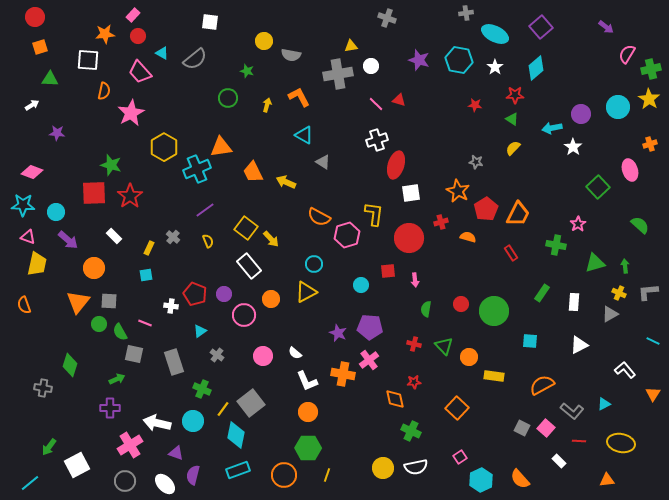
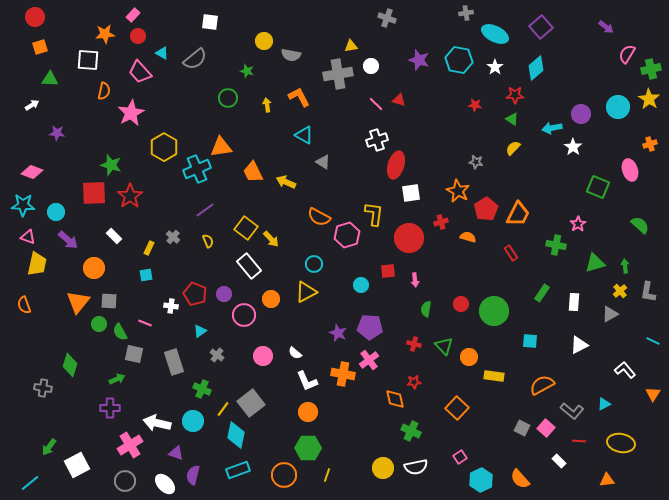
yellow arrow at (267, 105): rotated 24 degrees counterclockwise
green square at (598, 187): rotated 25 degrees counterclockwise
gray L-shape at (648, 292): rotated 75 degrees counterclockwise
yellow cross at (619, 293): moved 1 px right, 2 px up; rotated 24 degrees clockwise
